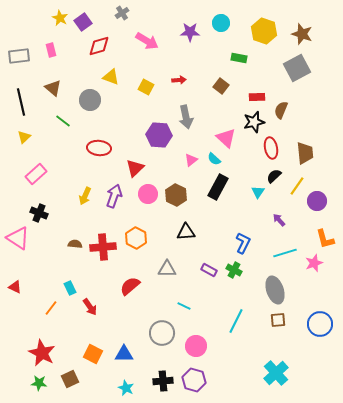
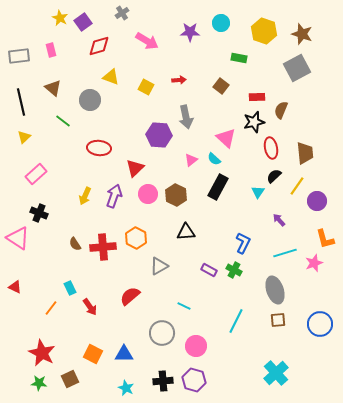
brown semicircle at (75, 244): rotated 128 degrees counterclockwise
gray triangle at (167, 269): moved 8 px left, 3 px up; rotated 30 degrees counterclockwise
red semicircle at (130, 286): moved 10 px down
